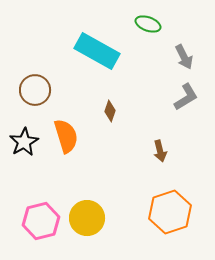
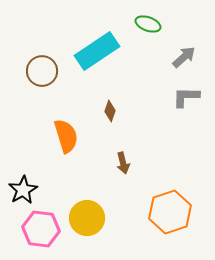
cyan rectangle: rotated 63 degrees counterclockwise
gray arrow: rotated 105 degrees counterclockwise
brown circle: moved 7 px right, 19 px up
gray L-shape: rotated 148 degrees counterclockwise
black star: moved 1 px left, 48 px down
brown arrow: moved 37 px left, 12 px down
pink hexagon: moved 8 px down; rotated 21 degrees clockwise
